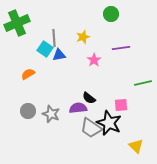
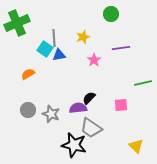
black semicircle: rotated 96 degrees clockwise
gray circle: moved 1 px up
black star: moved 35 px left, 22 px down; rotated 10 degrees counterclockwise
